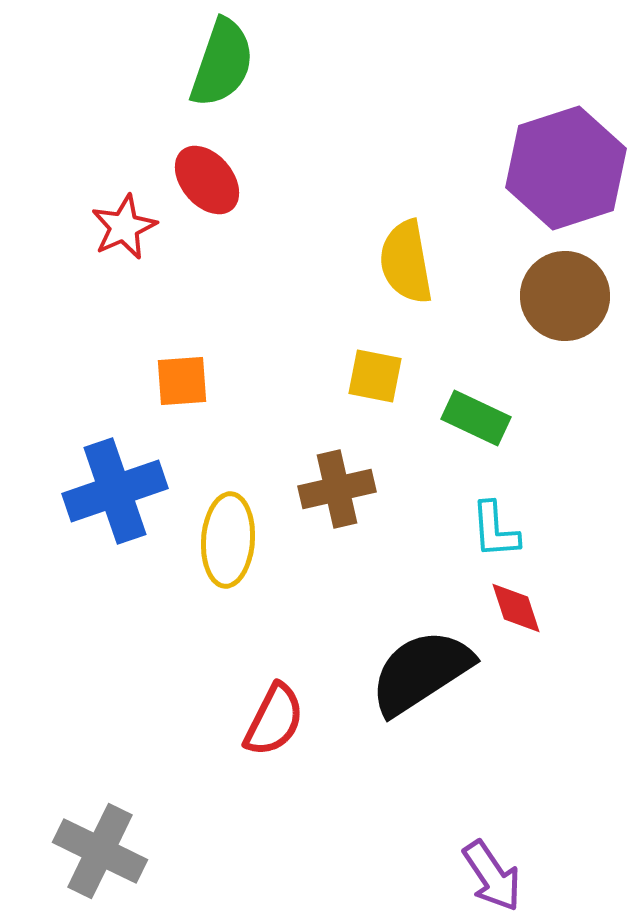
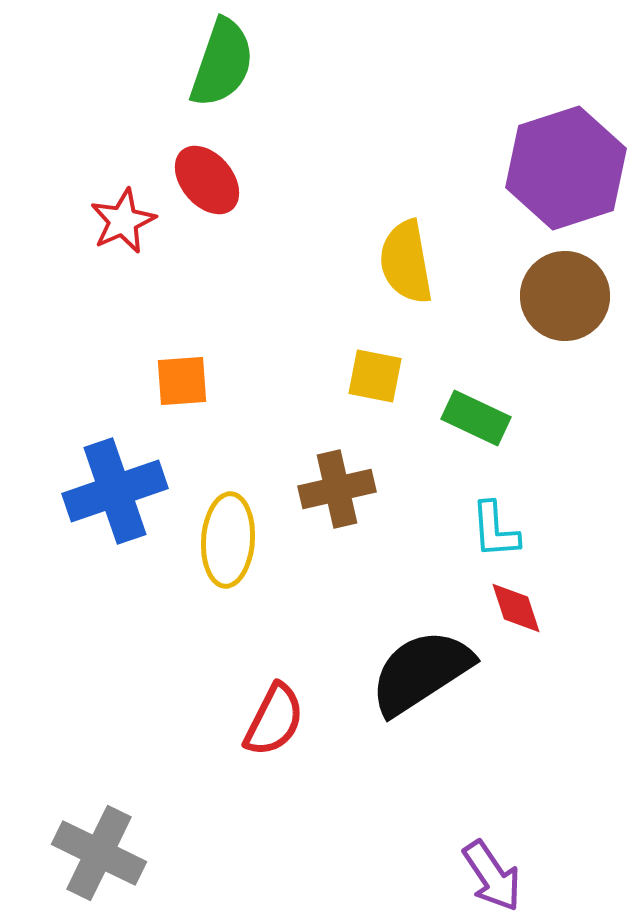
red star: moved 1 px left, 6 px up
gray cross: moved 1 px left, 2 px down
